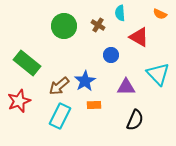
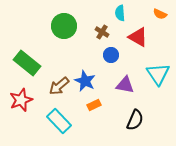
brown cross: moved 4 px right, 7 px down
red triangle: moved 1 px left
cyan triangle: rotated 10 degrees clockwise
blue star: rotated 15 degrees counterclockwise
purple triangle: moved 1 px left, 2 px up; rotated 12 degrees clockwise
red star: moved 2 px right, 1 px up
orange rectangle: rotated 24 degrees counterclockwise
cyan rectangle: moved 1 px left, 5 px down; rotated 70 degrees counterclockwise
